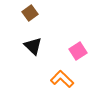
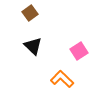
pink square: moved 1 px right
